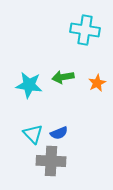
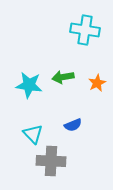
blue semicircle: moved 14 px right, 8 px up
